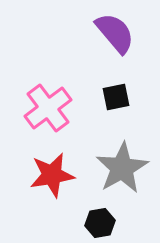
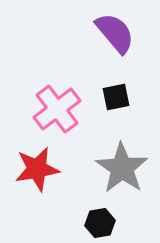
pink cross: moved 9 px right, 1 px down
gray star: rotated 8 degrees counterclockwise
red star: moved 15 px left, 6 px up
